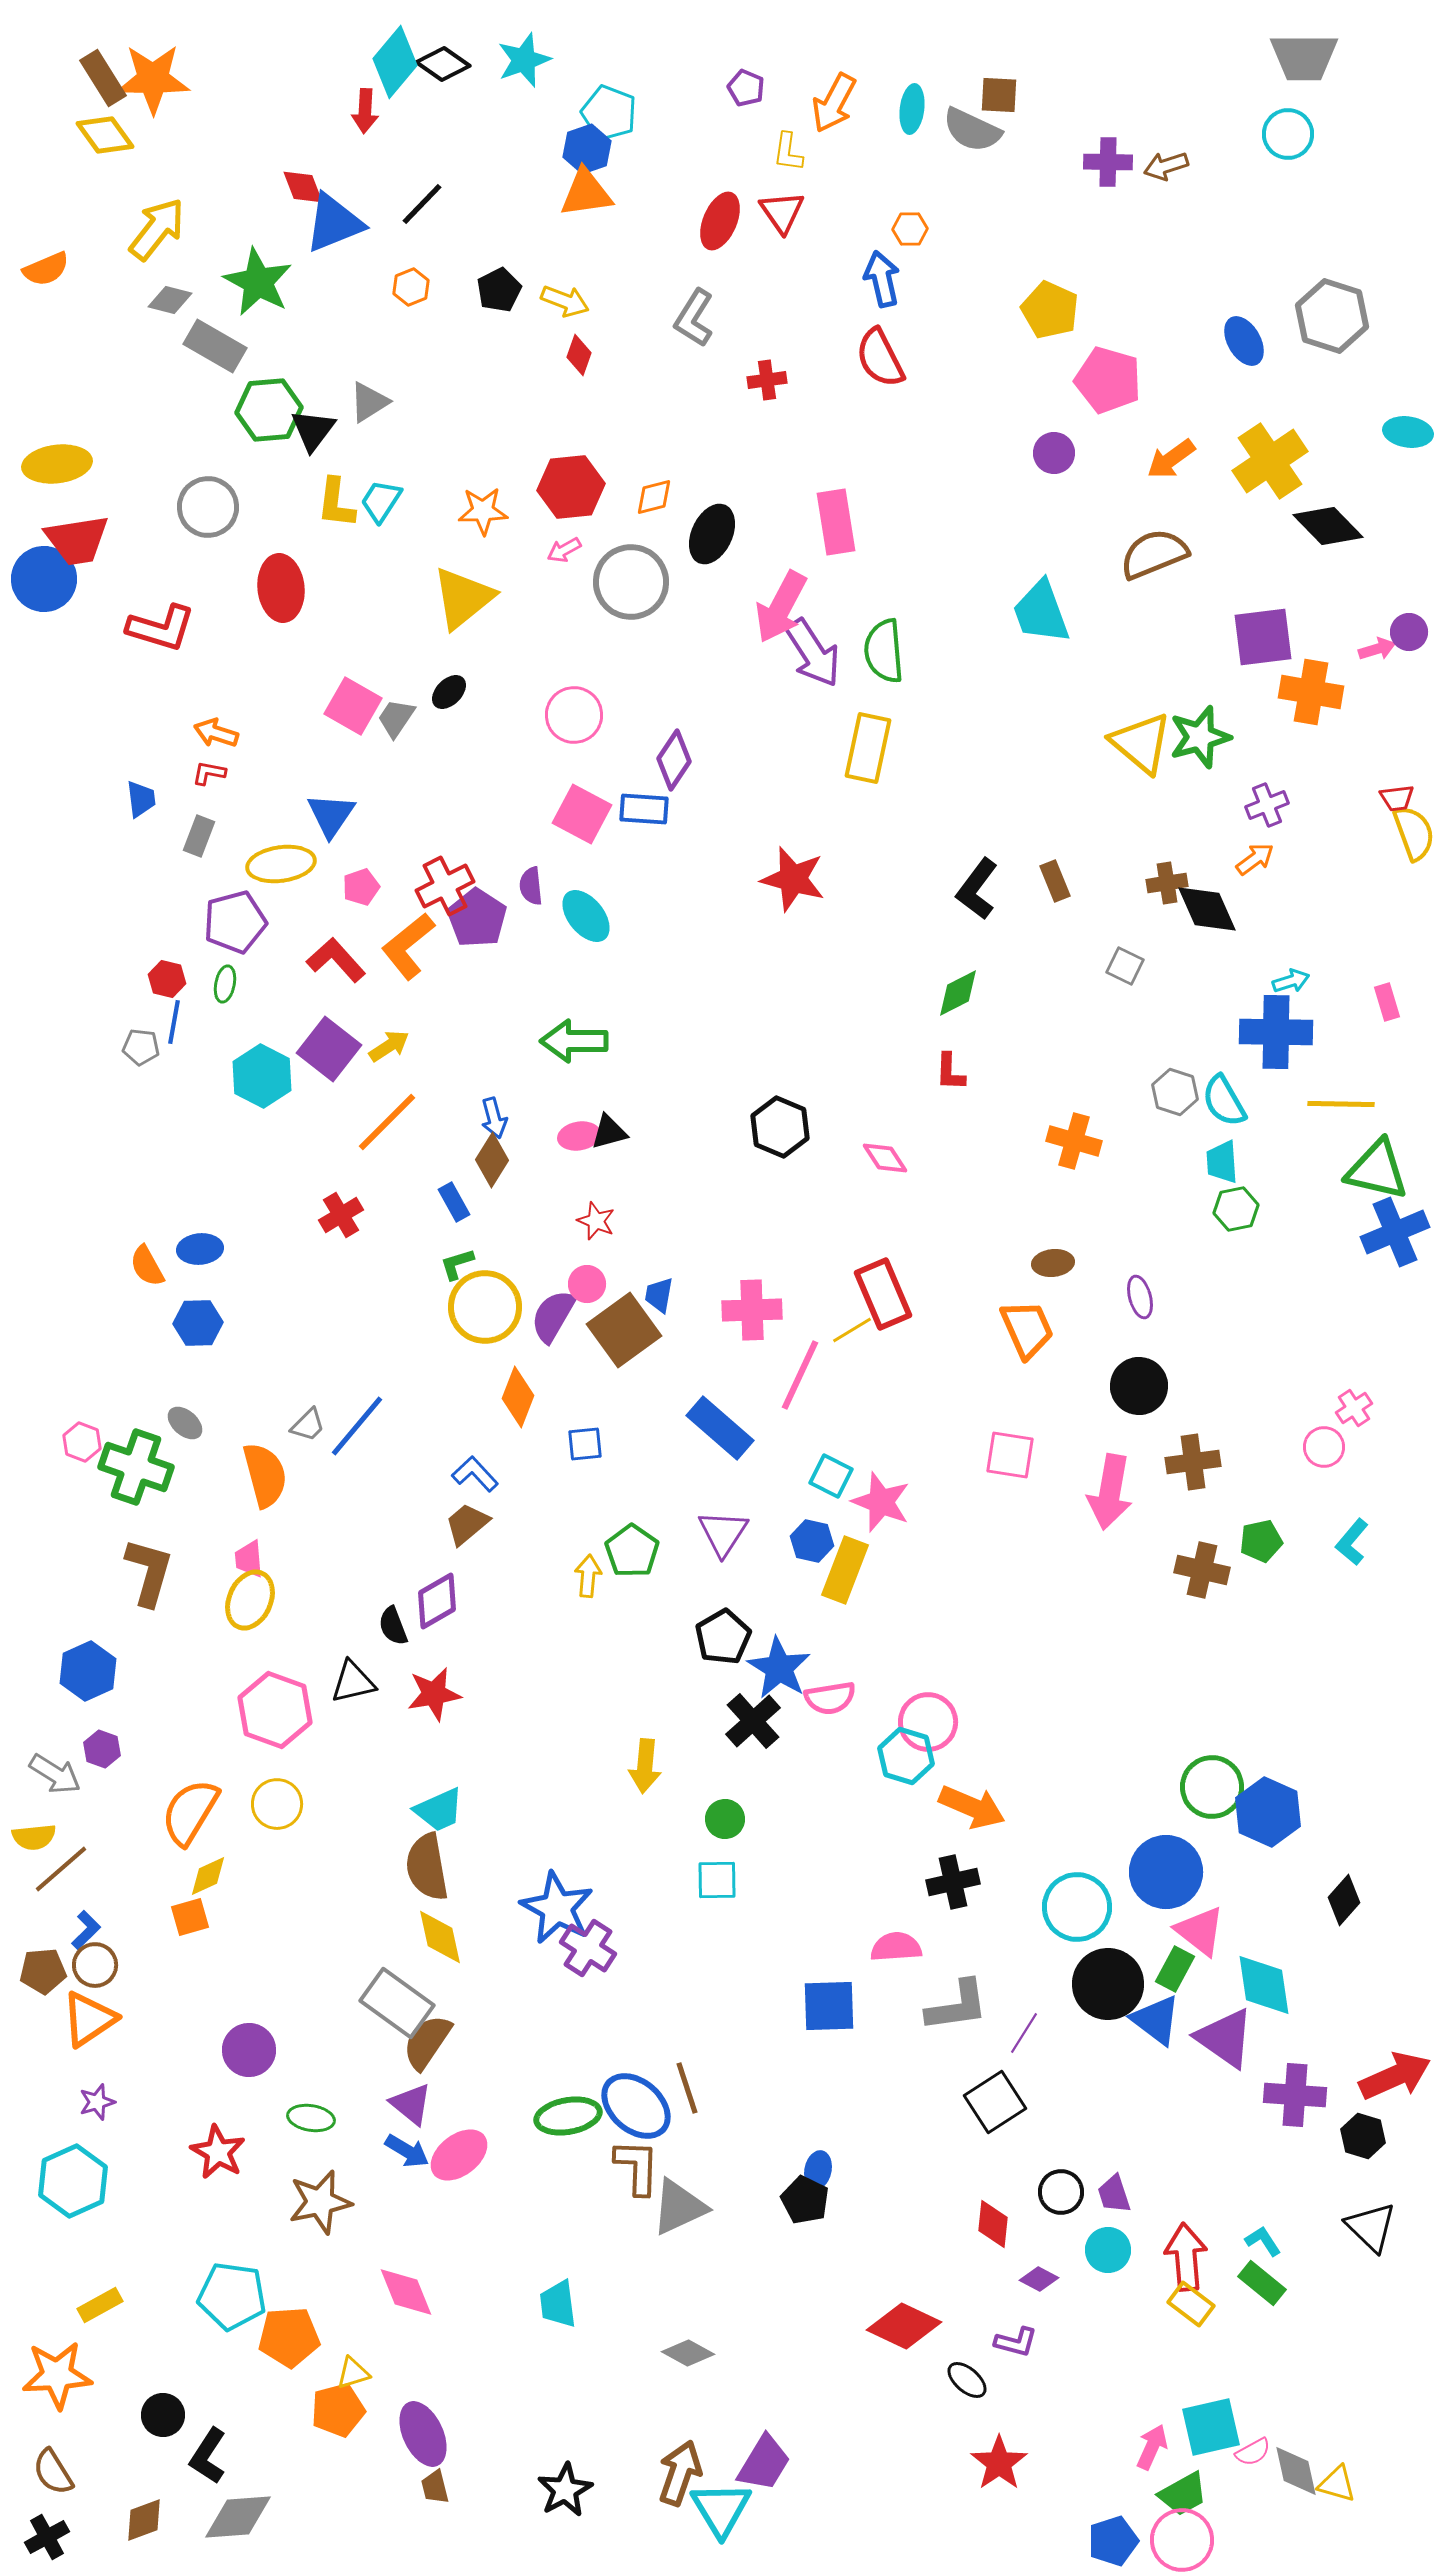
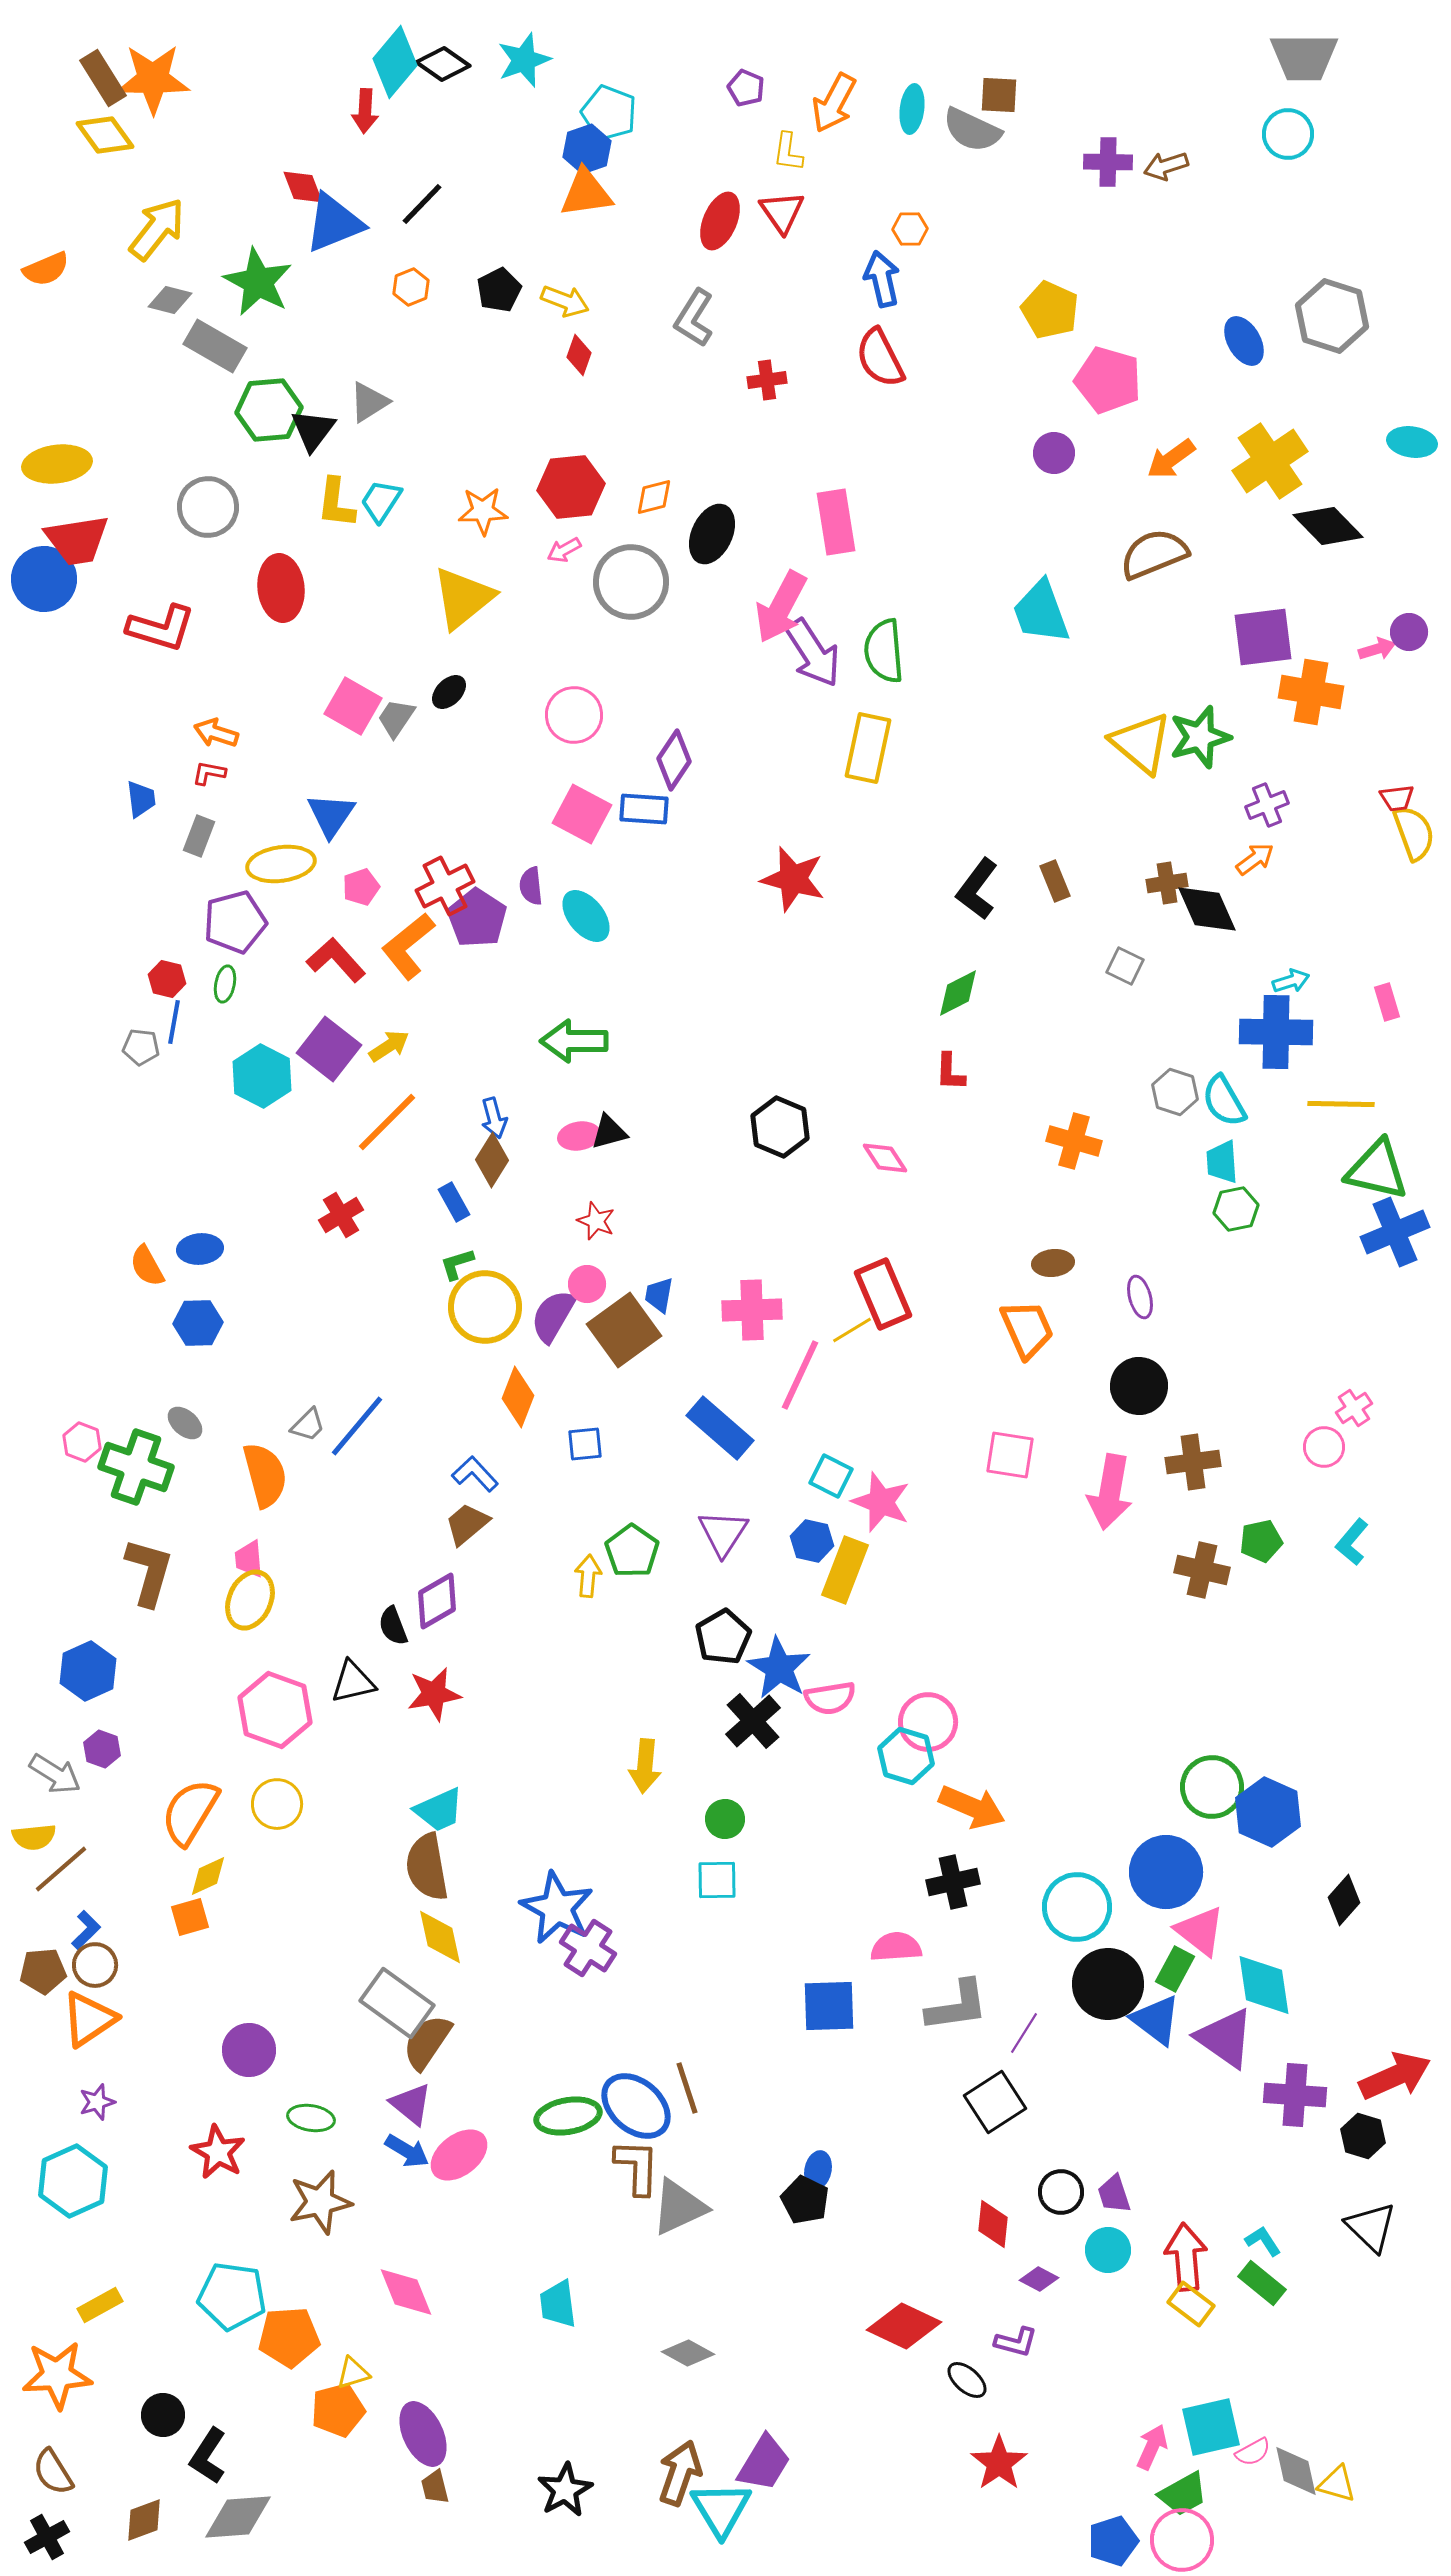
cyan ellipse at (1408, 432): moved 4 px right, 10 px down
